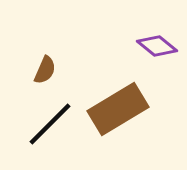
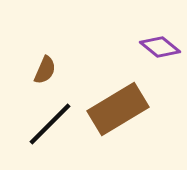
purple diamond: moved 3 px right, 1 px down
